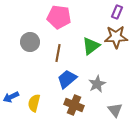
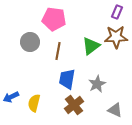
pink pentagon: moved 5 px left, 2 px down
brown line: moved 2 px up
blue trapezoid: rotated 40 degrees counterclockwise
brown cross: rotated 30 degrees clockwise
gray triangle: rotated 28 degrees counterclockwise
